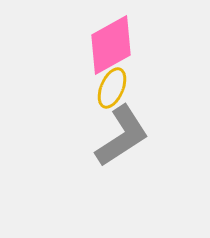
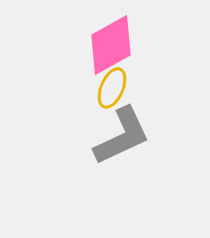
gray L-shape: rotated 8 degrees clockwise
